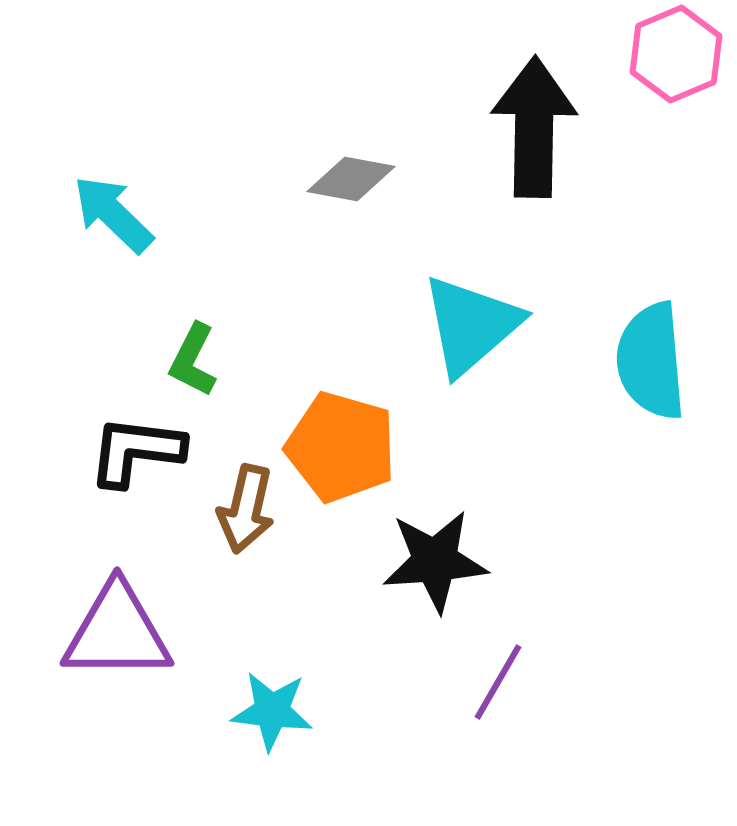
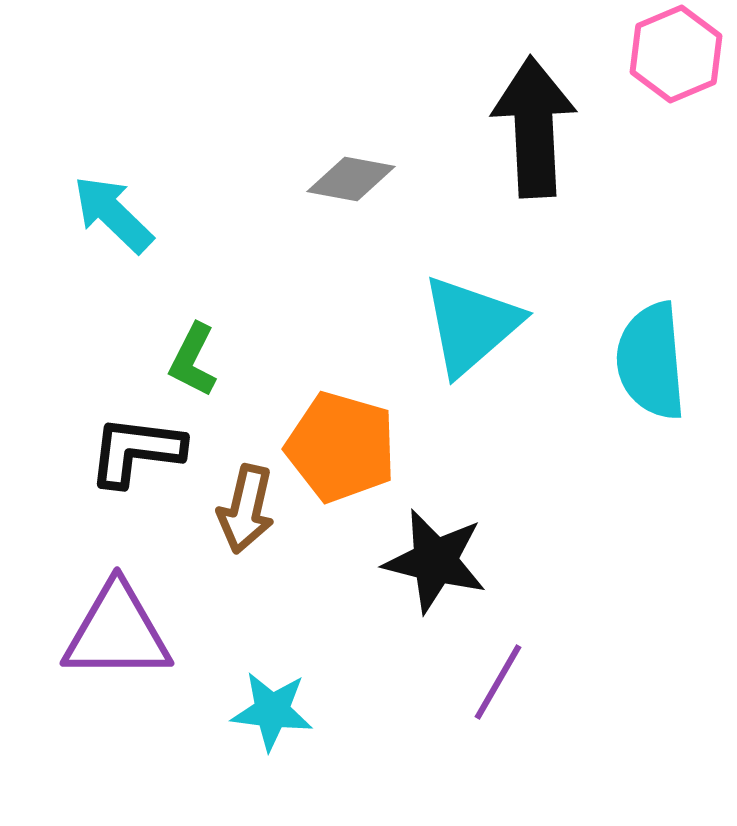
black arrow: rotated 4 degrees counterclockwise
black star: rotated 18 degrees clockwise
